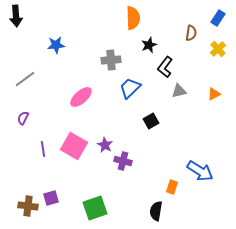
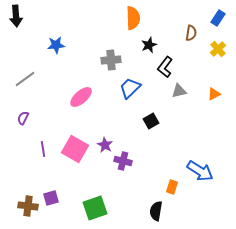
pink square: moved 1 px right, 3 px down
